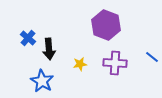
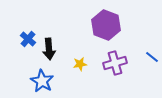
blue cross: moved 1 px down
purple cross: rotated 20 degrees counterclockwise
